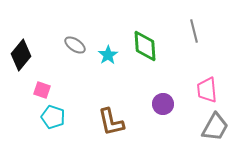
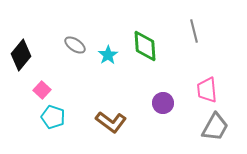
pink square: rotated 24 degrees clockwise
purple circle: moved 1 px up
brown L-shape: rotated 40 degrees counterclockwise
